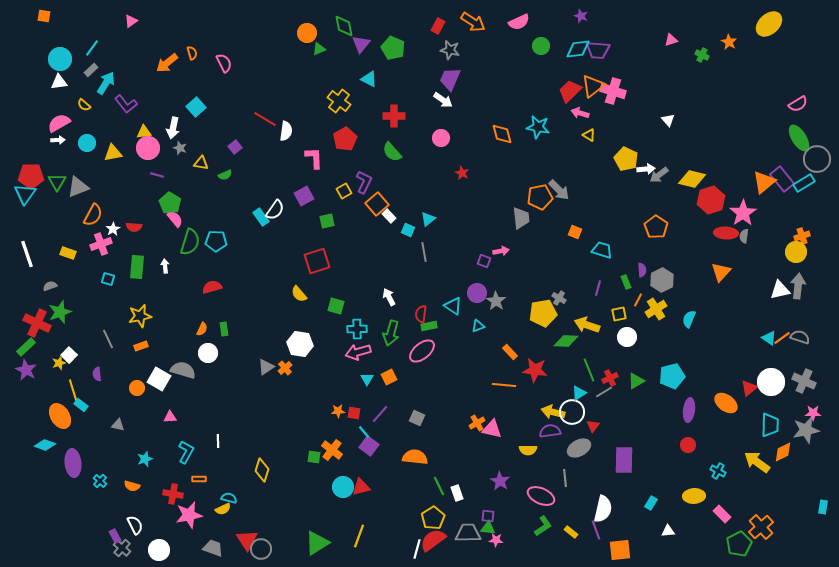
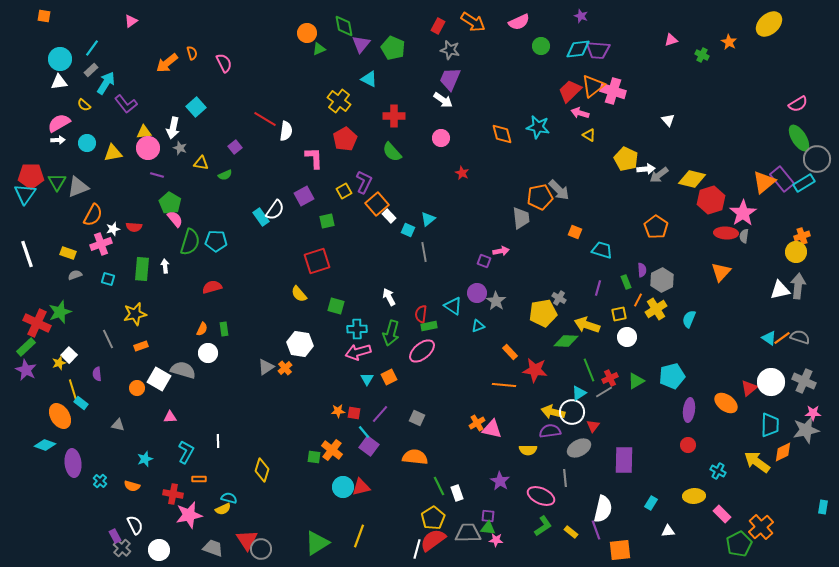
white star at (113, 229): rotated 16 degrees clockwise
green rectangle at (137, 267): moved 5 px right, 2 px down
gray semicircle at (50, 286): moved 25 px right, 11 px up
yellow star at (140, 316): moved 5 px left, 2 px up
cyan rectangle at (81, 405): moved 2 px up
